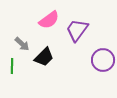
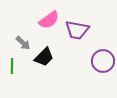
purple trapezoid: rotated 115 degrees counterclockwise
gray arrow: moved 1 px right, 1 px up
purple circle: moved 1 px down
